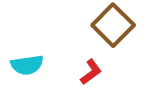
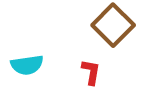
red L-shape: rotated 44 degrees counterclockwise
